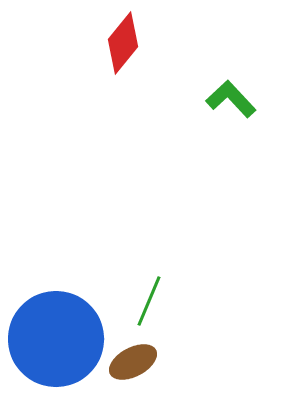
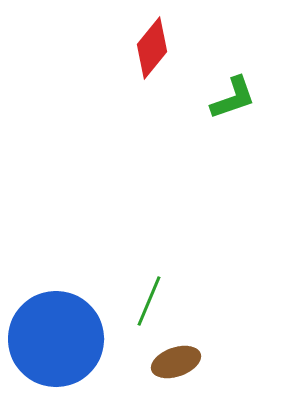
red diamond: moved 29 px right, 5 px down
green L-shape: moved 2 px right, 1 px up; rotated 114 degrees clockwise
brown ellipse: moved 43 px right; rotated 9 degrees clockwise
